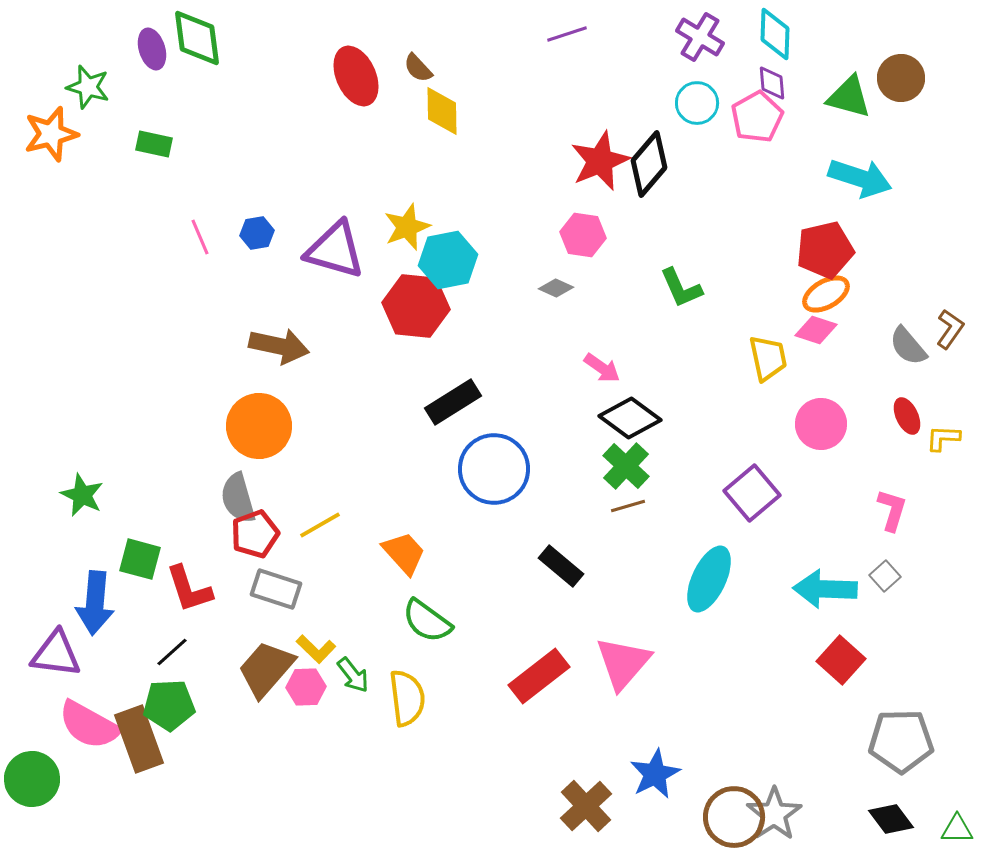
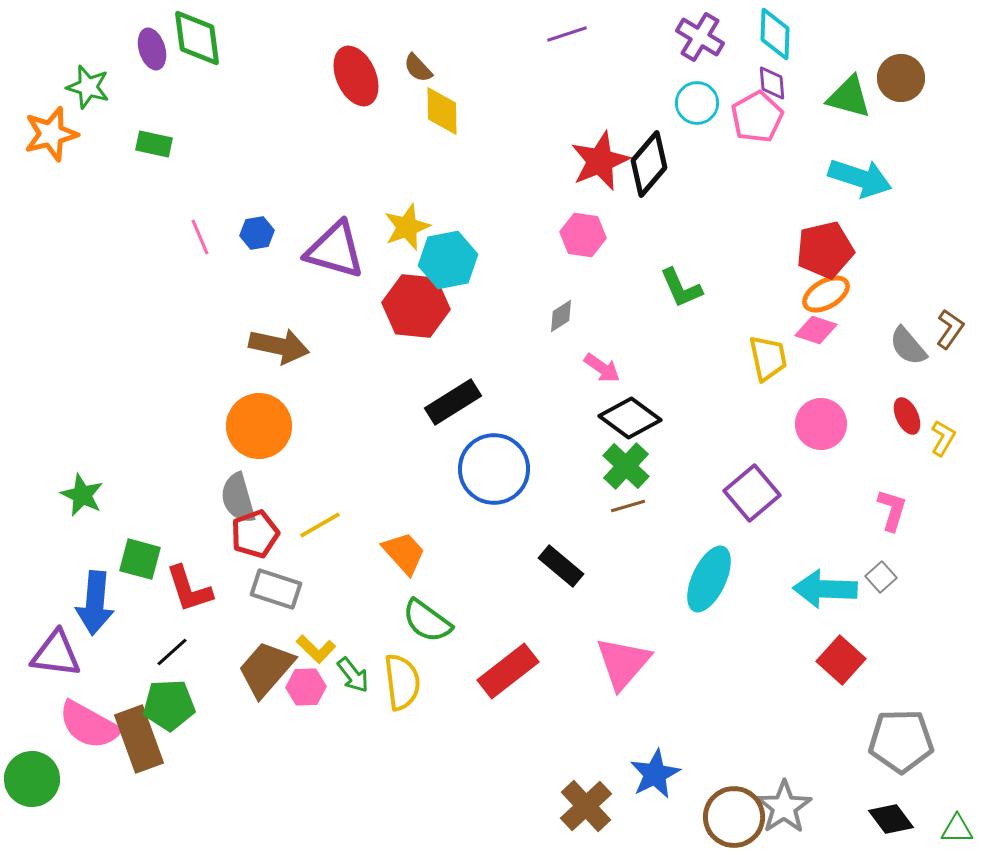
gray diamond at (556, 288): moved 5 px right, 28 px down; rotated 56 degrees counterclockwise
yellow L-shape at (943, 438): rotated 117 degrees clockwise
gray square at (885, 576): moved 4 px left, 1 px down
red rectangle at (539, 676): moved 31 px left, 5 px up
yellow semicircle at (407, 698): moved 5 px left, 16 px up
gray star at (774, 814): moved 10 px right, 7 px up
